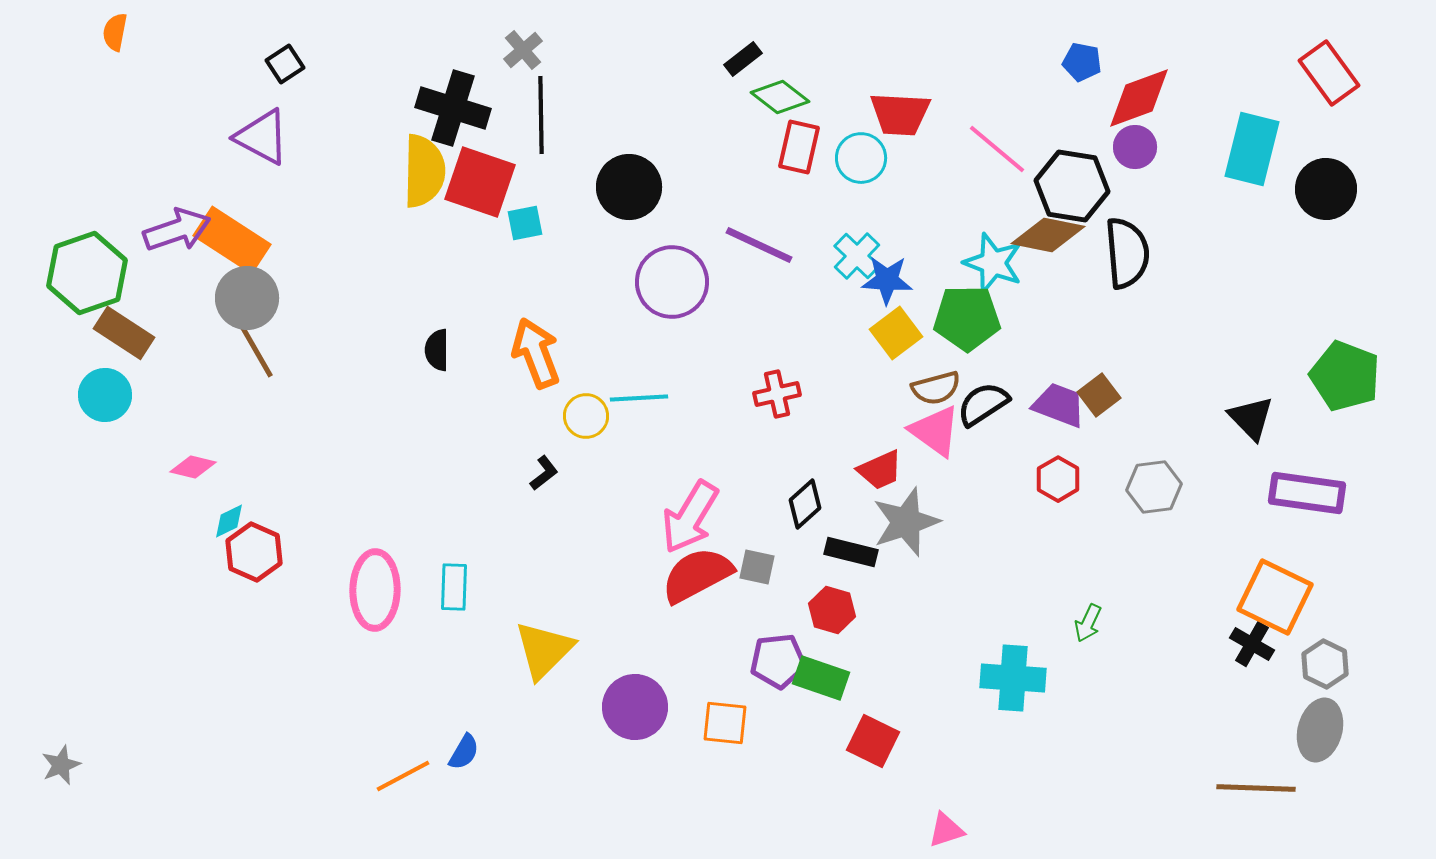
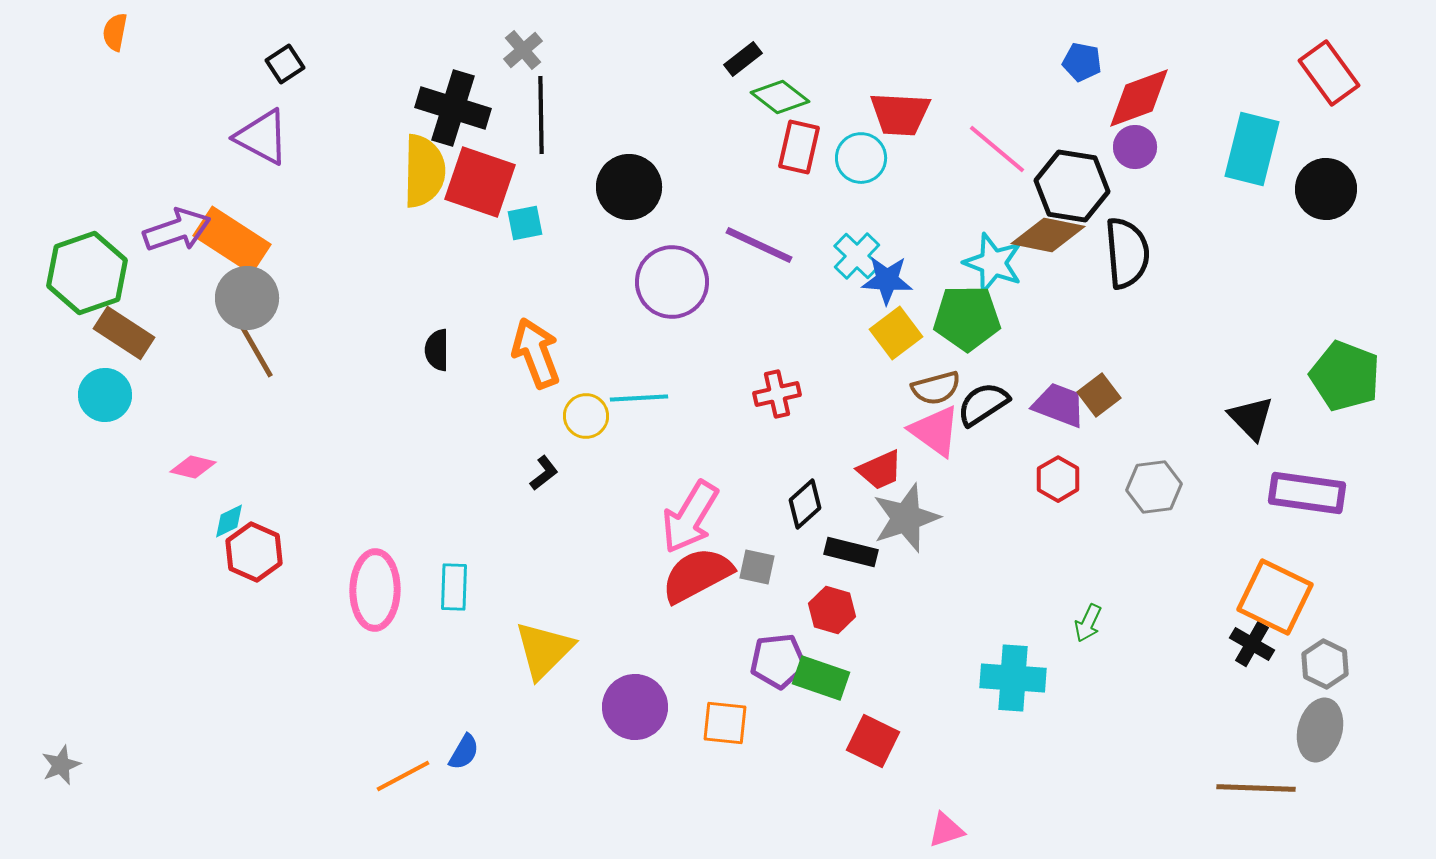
gray star at (906, 522): moved 4 px up
